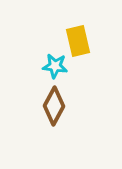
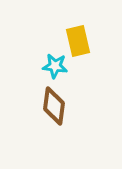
brown diamond: rotated 21 degrees counterclockwise
